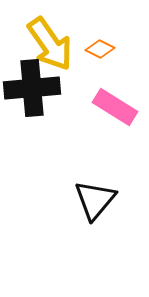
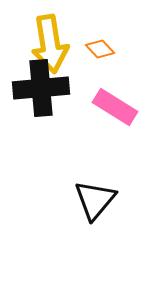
yellow arrow: rotated 26 degrees clockwise
orange diamond: rotated 20 degrees clockwise
black cross: moved 9 px right
